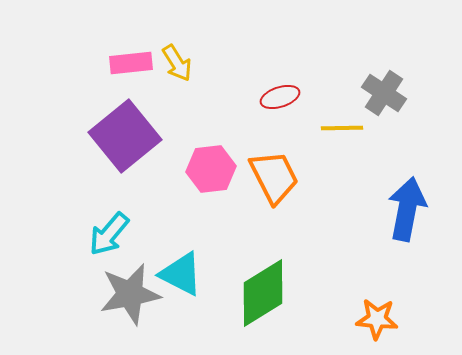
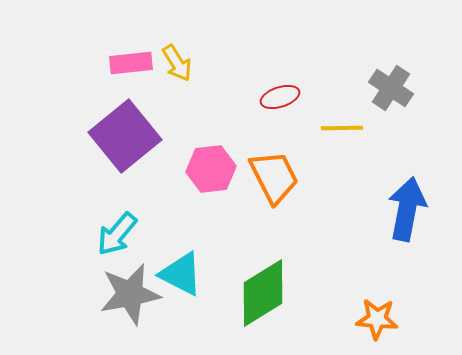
gray cross: moved 7 px right, 5 px up
cyan arrow: moved 8 px right
